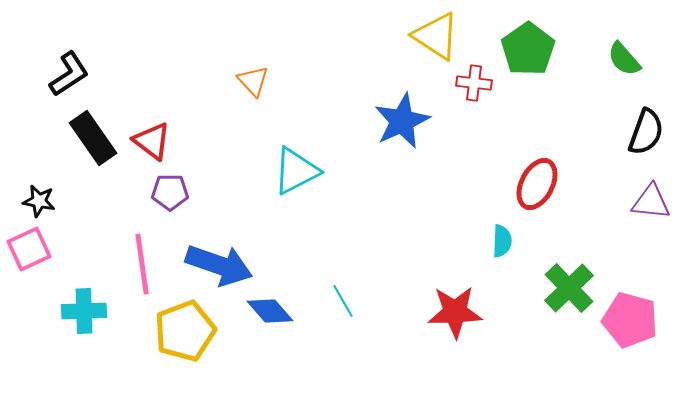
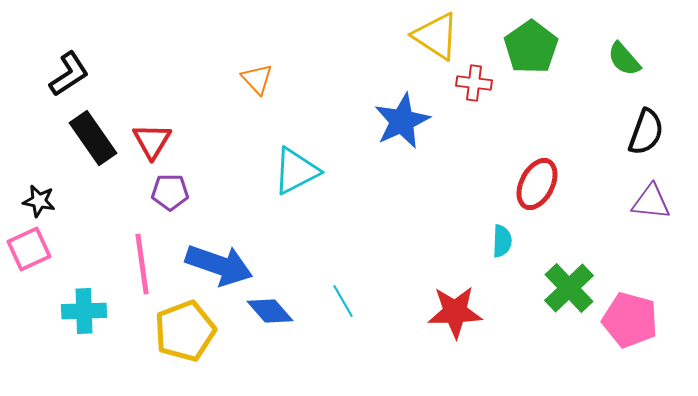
green pentagon: moved 3 px right, 2 px up
orange triangle: moved 4 px right, 2 px up
red triangle: rotated 24 degrees clockwise
